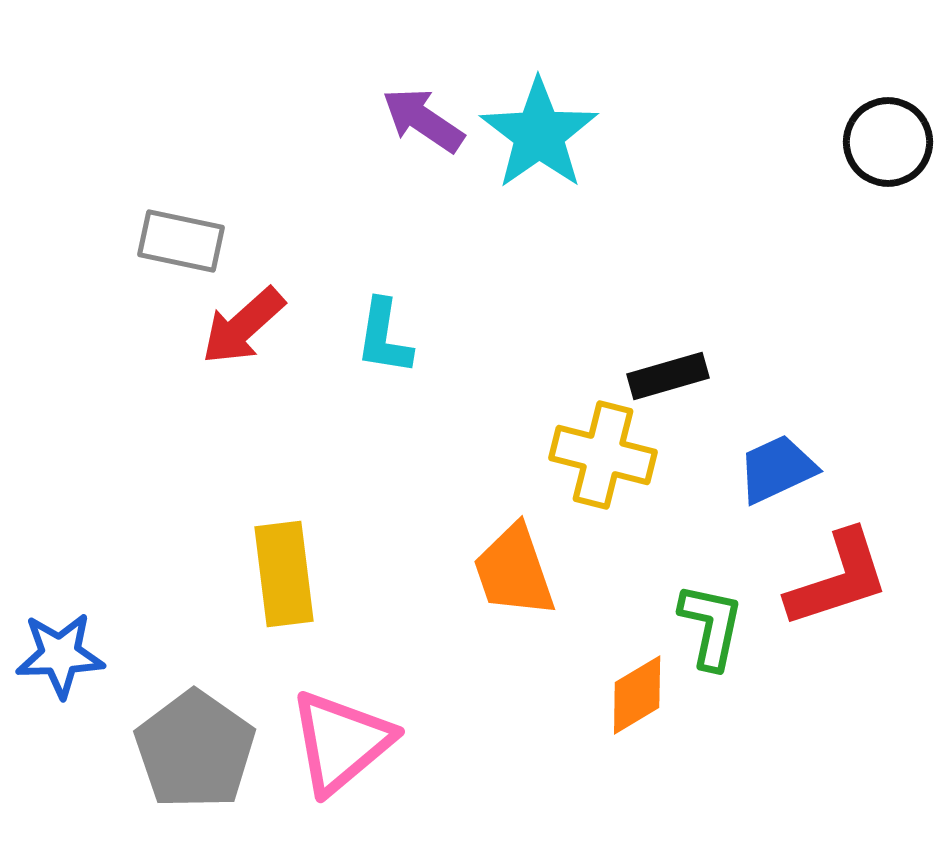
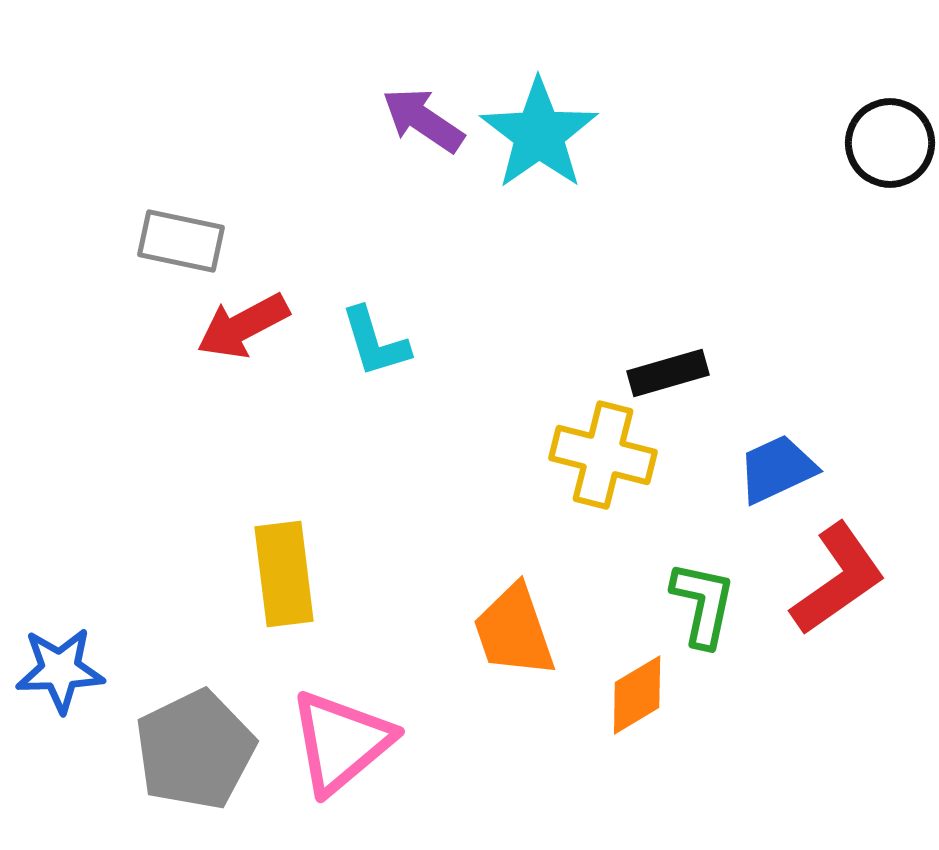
black circle: moved 2 px right, 1 px down
red arrow: rotated 14 degrees clockwise
cyan L-shape: moved 9 px left, 5 px down; rotated 26 degrees counterclockwise
black rectangle: moved 3 px up
orange trapezoid: moved 60 px down
red L-shape: rotated 17 degrees counterclockwise
green L-shape: moved 8 px left, 22 px up
blue star: moved 15 px down
gray pentagon: rotated 11 degrees clockwise
